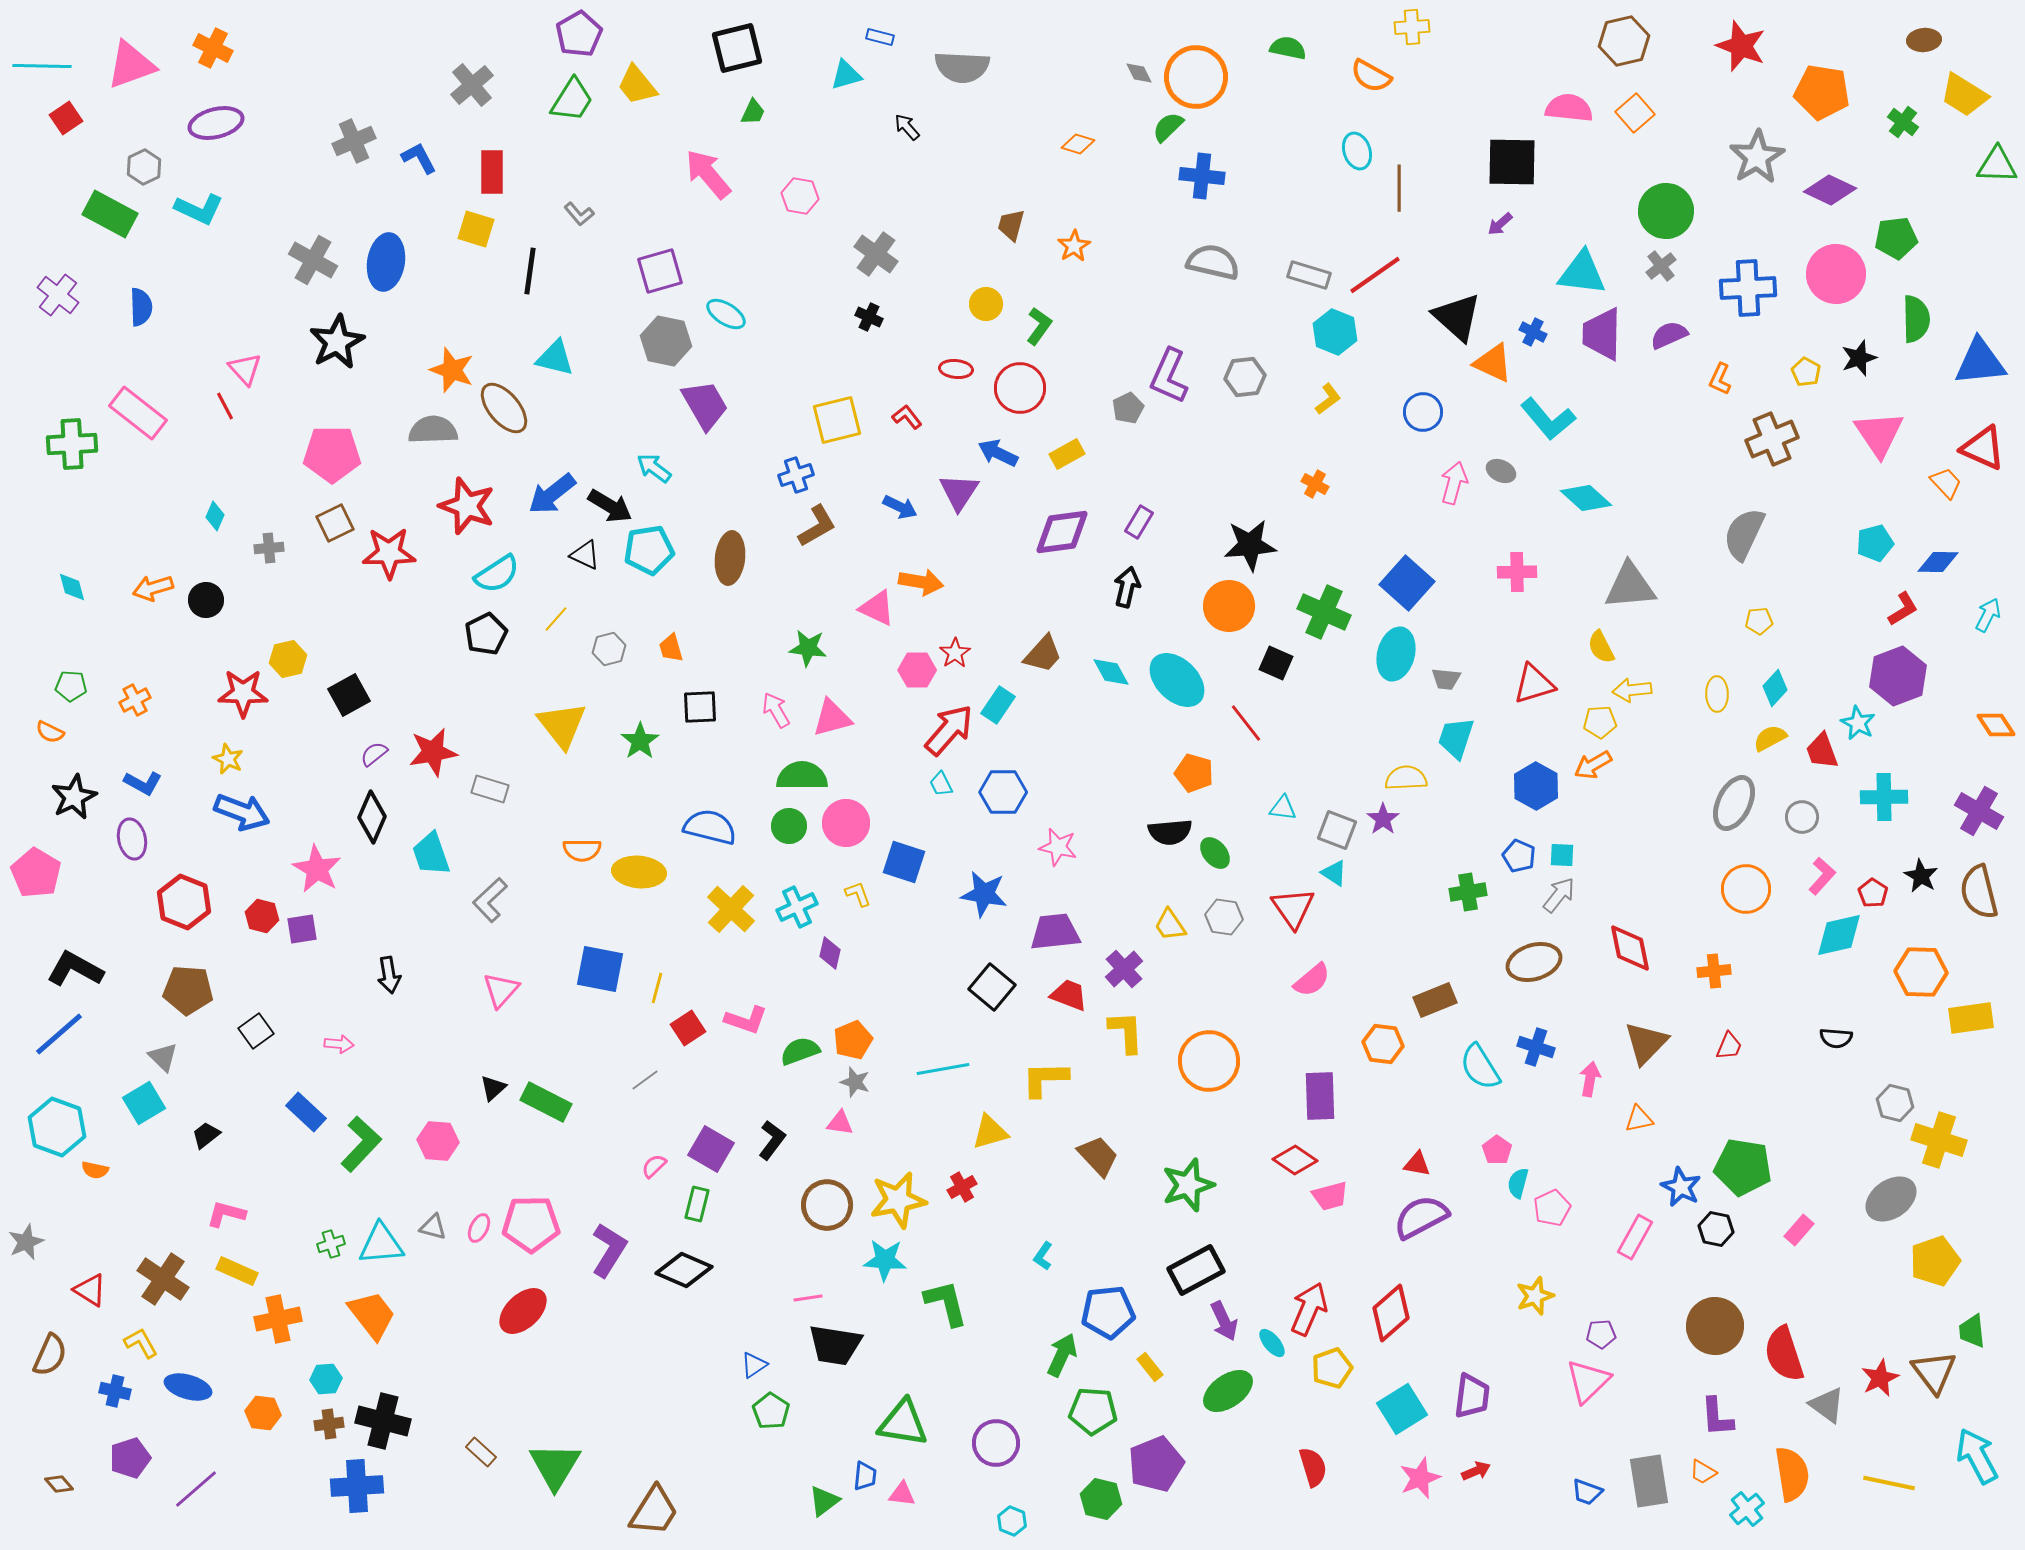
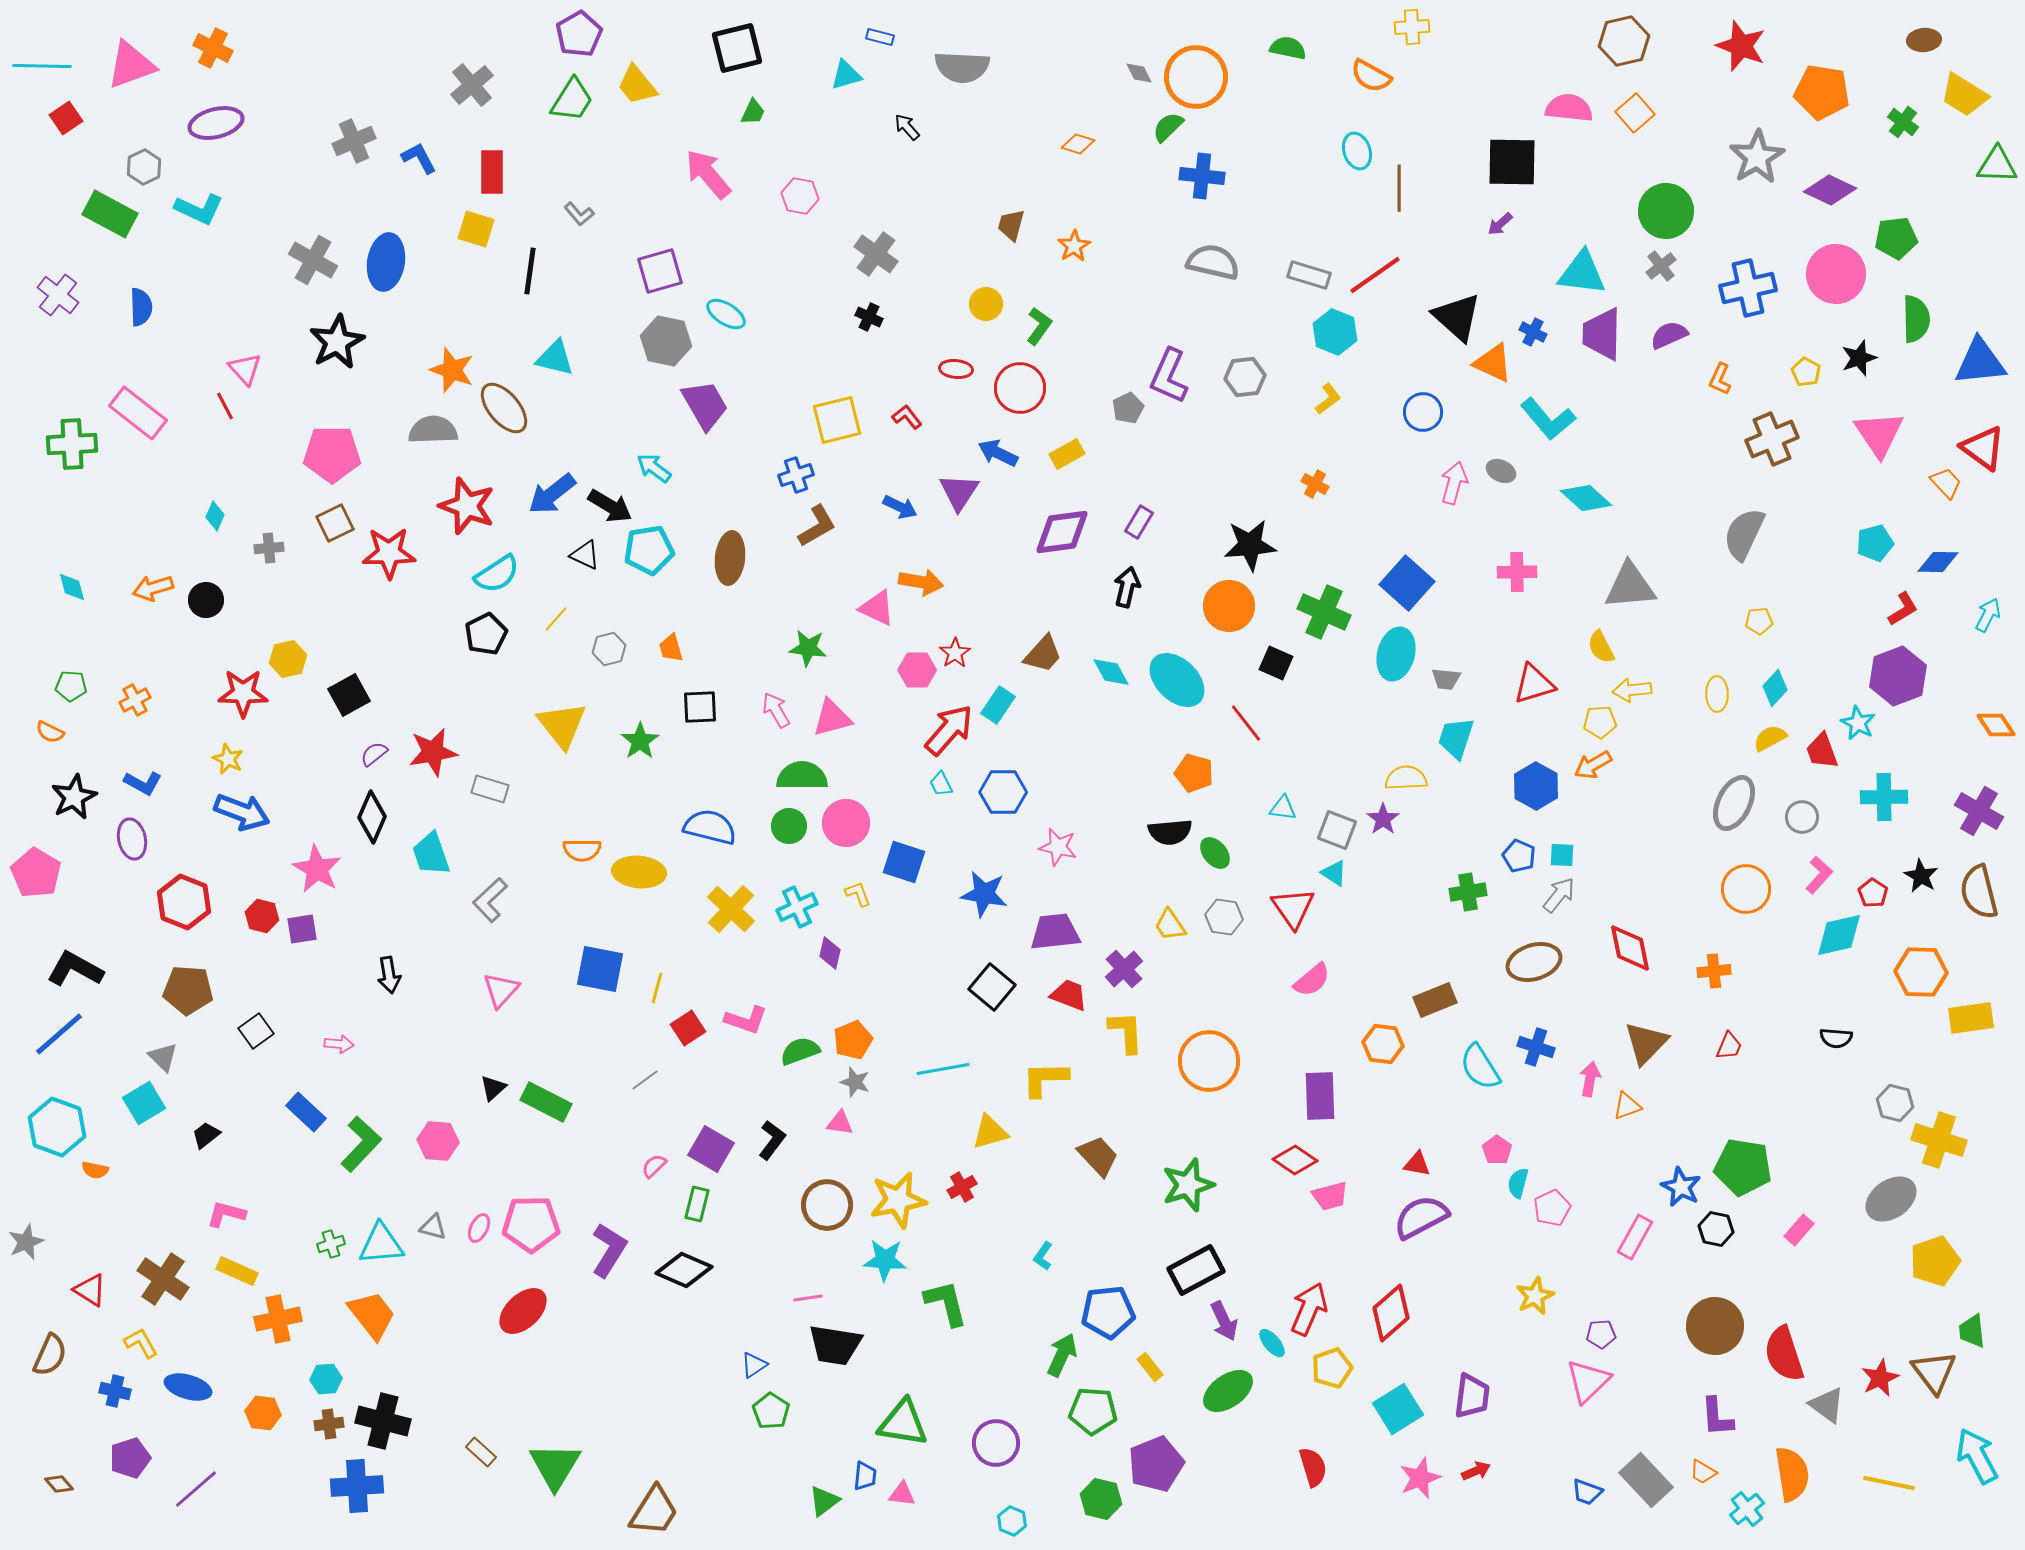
blue cross at (1748, 288): rotated 10 degrees counterclockwise
red triangle at (1983, 448): rotated 12 degrees clockwise
pink L-shape at (1822, 876): moved 3 px left, 1 px up
orange triangle at (1639, 1119): moved 12 px left, 13 px up; rotated 8 degrees counterclockwise
yellow star at (1535, 1296): rotated 6 degrees counterclockwise
cyan square at (1402, 1409): moved 4 px left
gray rectangle at (1649, 1481): moved 3 px left, 1 px up; rotated 34 degrees counterclockwise
